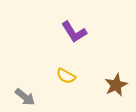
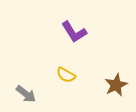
yellow semicircle: moved 1 px up
gray arrow: moved 1 px right, 3 px up
